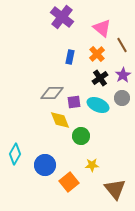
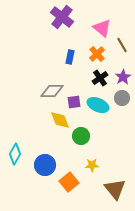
purple star: moved 2 px down
gray diamond: moved 2 px up
